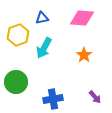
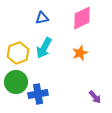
pink diamond: rotated 30 degrees counterclockwise
yellow hexagon: moved 18 px down
orange star: moved 4 px left, 2 px up; rotated 14 degrees clockwise
blue cross: moved 15 px left, 5 px up
